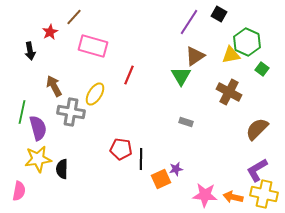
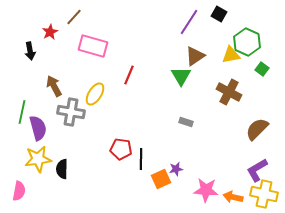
pink star: moved 1 px right, 5 px up
